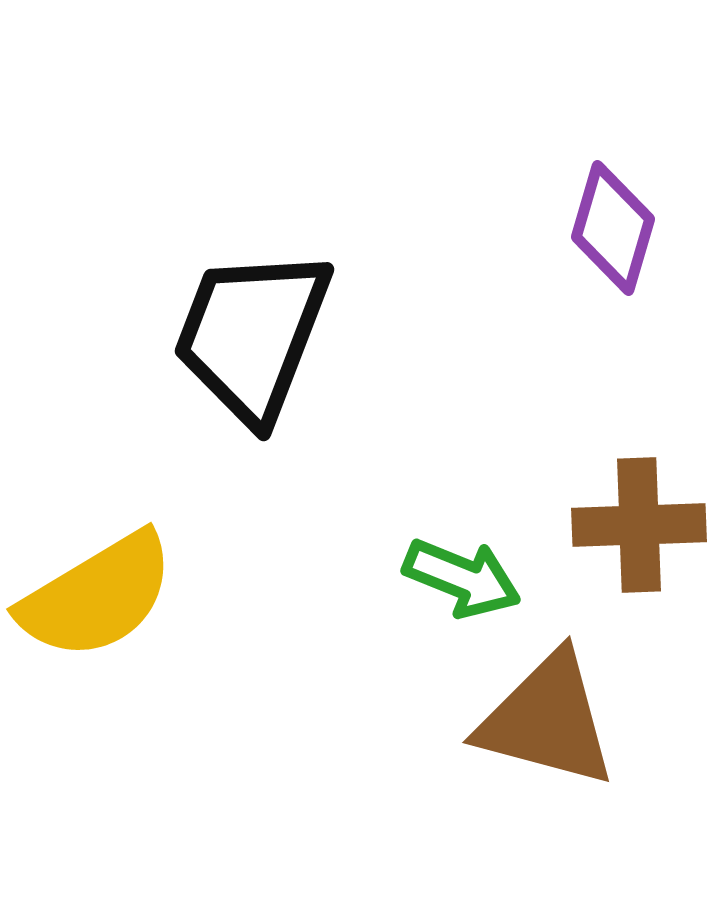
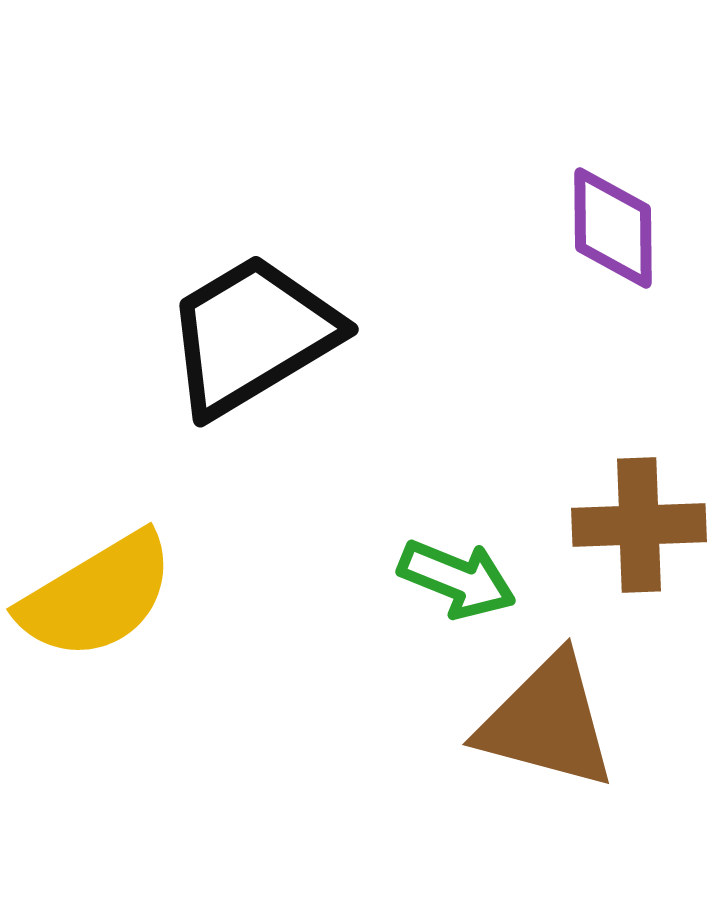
purple diamond: rotated 17 degrees counterclockwise
black trapezoid: rotated 38 degrees clockwise
green arrow: moved 5 px left, 1 px down
brown triangle: moved 2 px down
